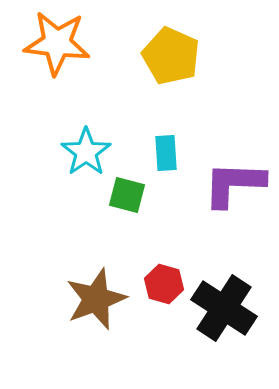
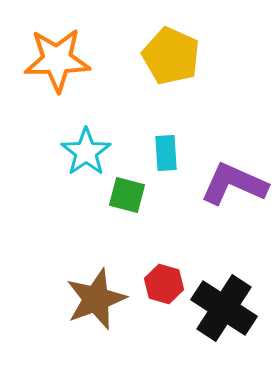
orange star: moved 17 px down; rotated 8 degrees counterclockwise
purple L-shape: rotated 22 degrees clockwise
